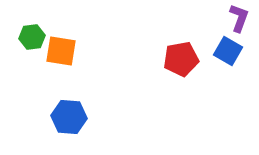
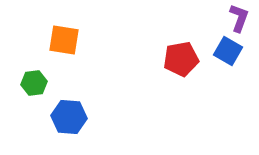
green hexagon: moved 2 px right, 46 px down
orange square: moved 3 px right, 11 px up
